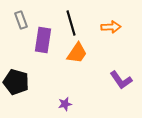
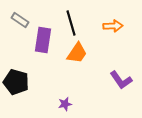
gray rectangle: moved 1 px left; rotated 36 degrees counterclockwise
orange arrow: moved 2 px right, 1 px up
